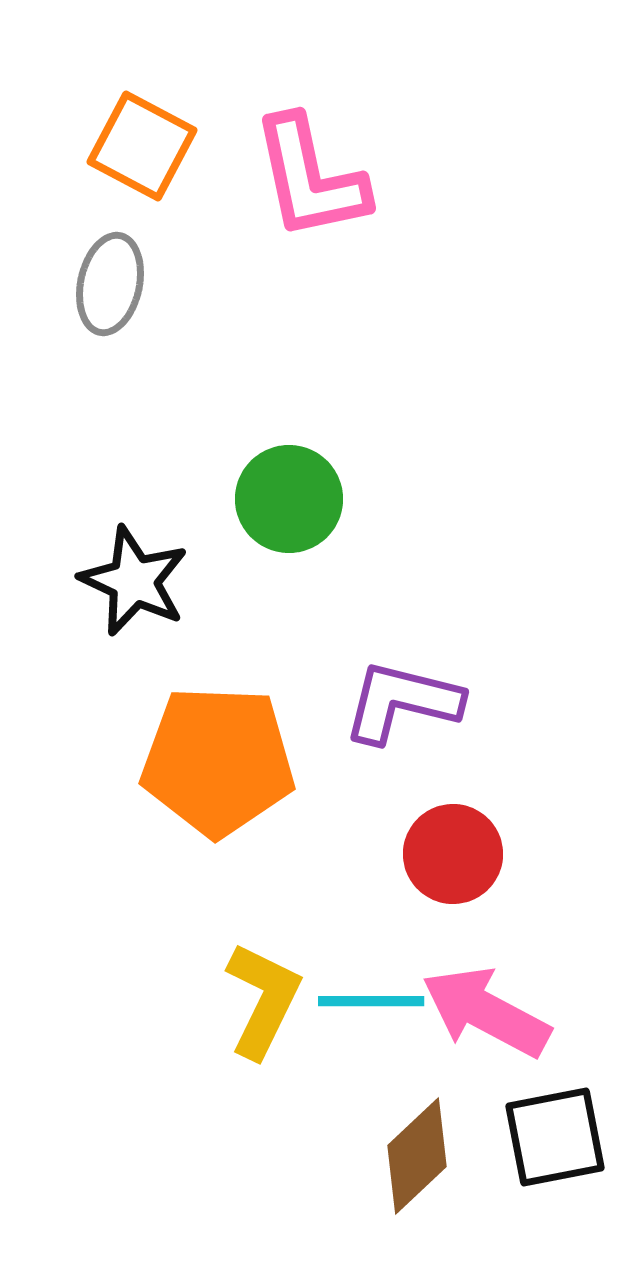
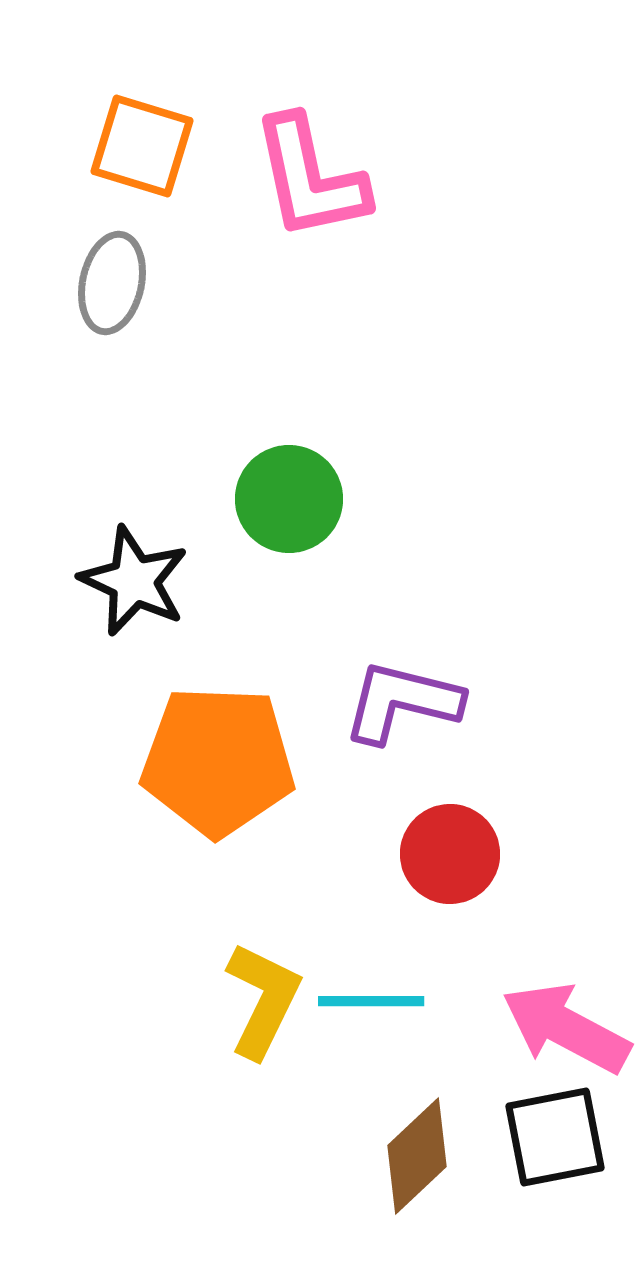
orange square: rotated 11 degrees counterclockwise
gray ellipse: moved 2 px right, 1 px up
red circle: moved 3 px left
pink arrow: moved 80 px right, 16 px down
